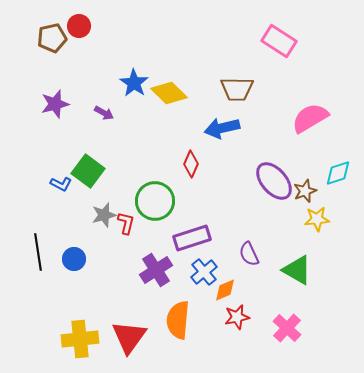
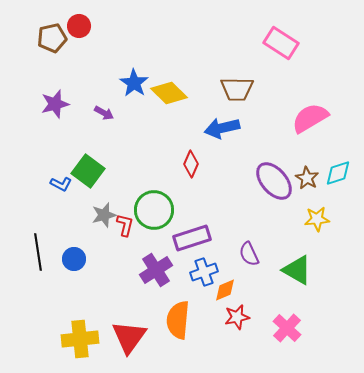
pink rectangle: moved 2 px right, 2 px down
brown star: moved 2 px right, 13 px up; rotated 20 degrees counterclockwise
green circle: moved 1 px left, 9 px down
red L-shape: moved 1 px left, 2 px down
blue cross: rotated 20 degrees clockwise
